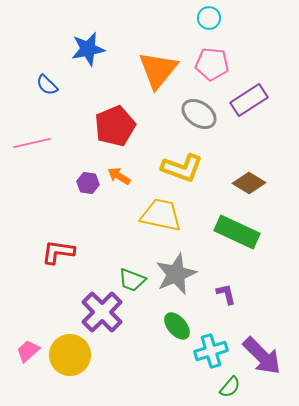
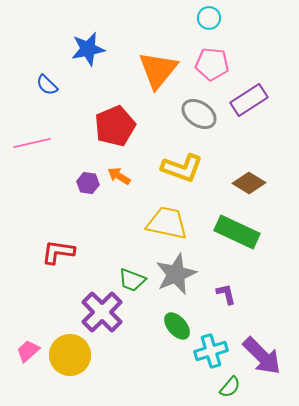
yellow trapezoid: moved 6 px right, 8 px down
